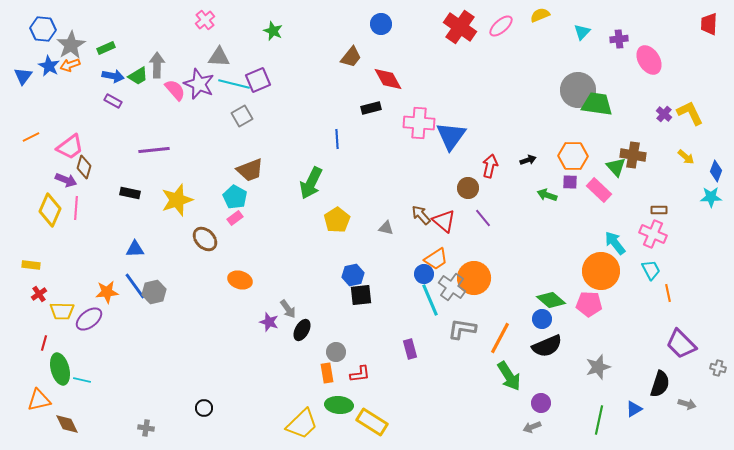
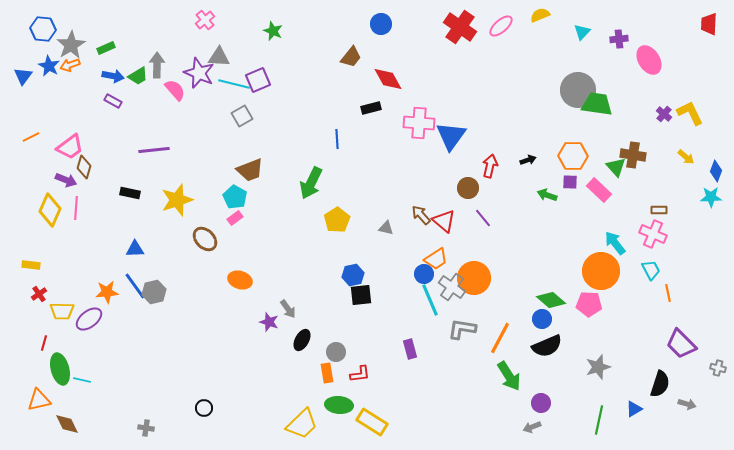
purple star at (199, 84): moved 11 px up
black ellipse at (302, 330): moved 10 px down
